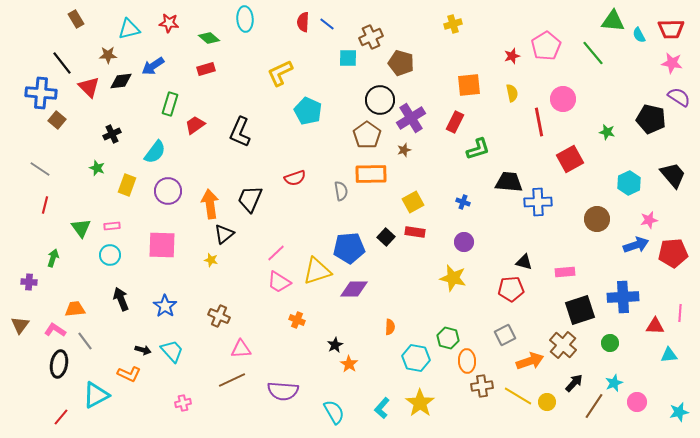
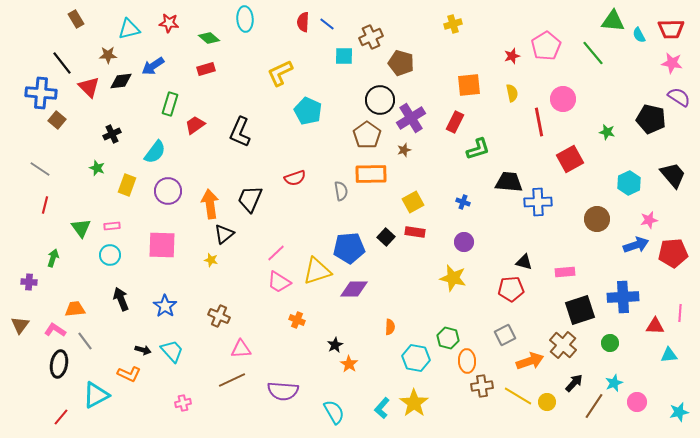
cyan square at (348, 58): moved 4 px left, 2 px up
yellow star at (420, 403): moved 6 px left
